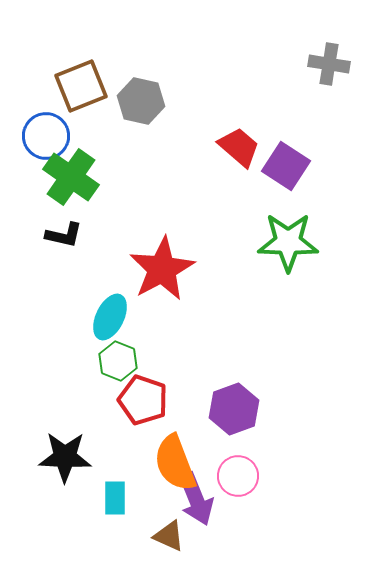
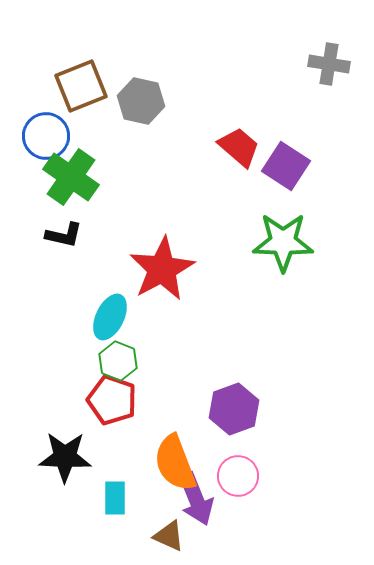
green star: moved 5 px left
red pentagon: moved 31 px left
